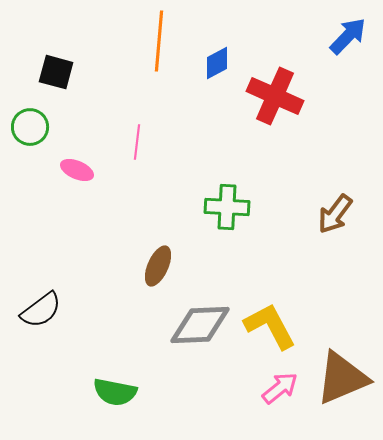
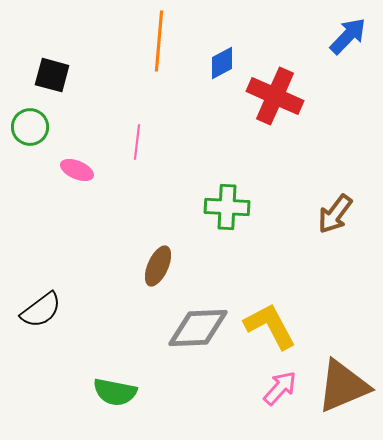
blue diamond: moved 5 px right
black square: moved 4 px left, 3 px down
gray diamond: moved 2 px left, 3 px down
brown triangle: moved 1 px right, 8 px down
pink arrow: rotated 9 degrees counterclockwise
